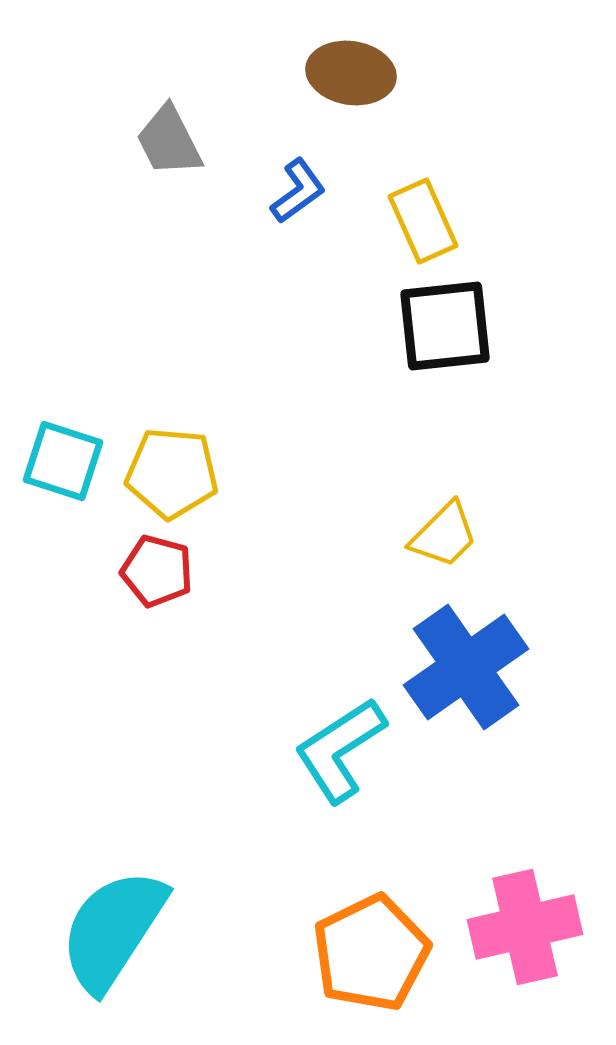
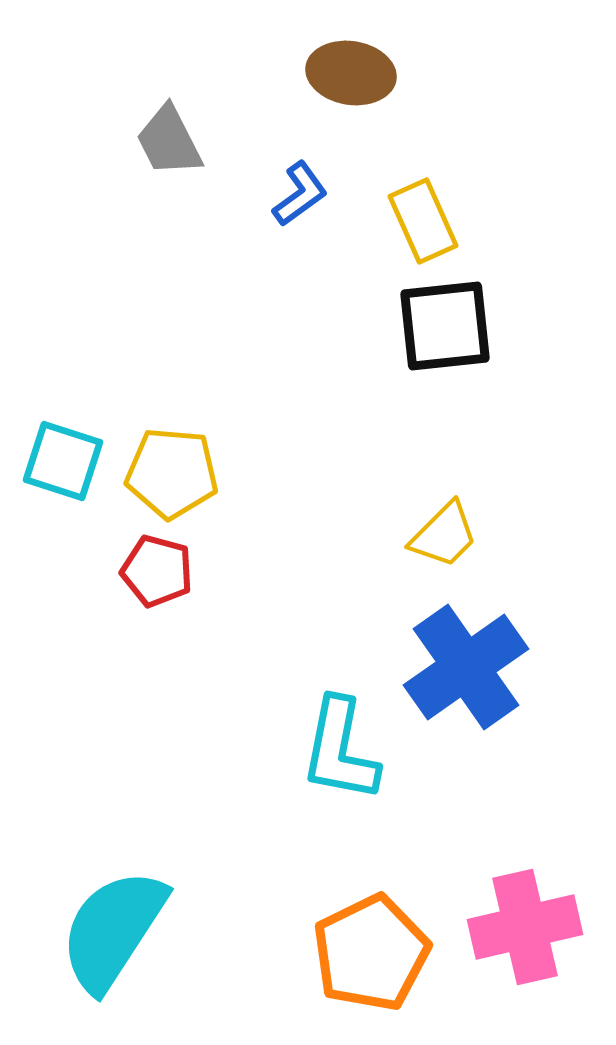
blue L-shape: moved 2 px right, 3 px down
cyan L-shape: rotated 46 degrees counterclockwise
